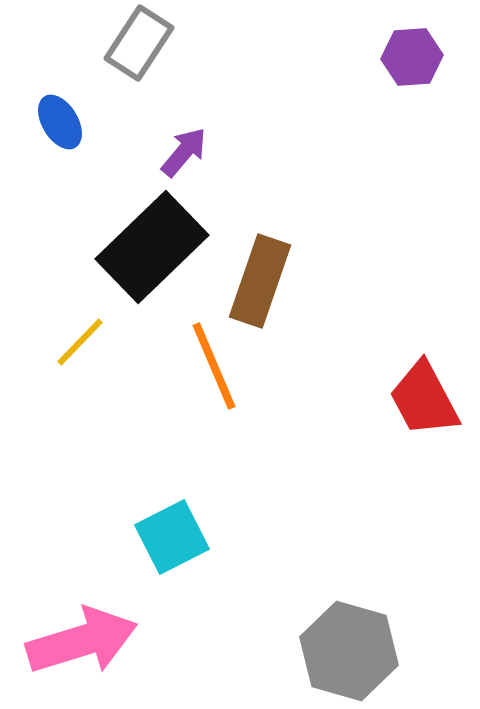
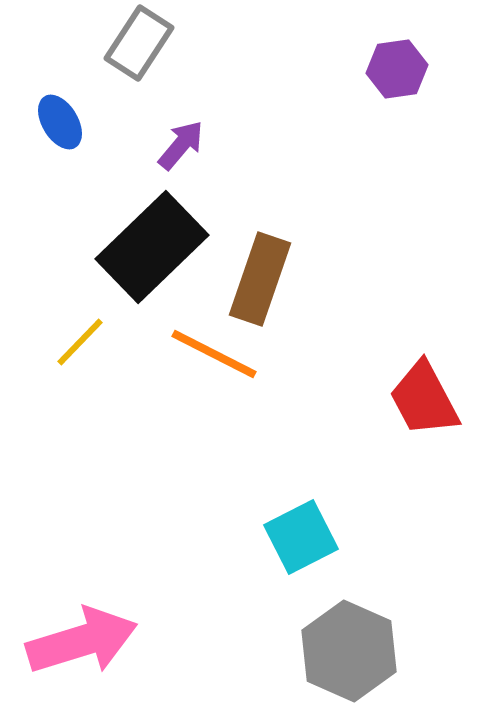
purple hexagon: moved 15 px left, 12 px down; rotated 4 degrees counterclockwise
purple arrow: moved 3 px left, 7 px up
brown rectangle: moved 2 px up
orange line: moved 12 px up; rotated 40 degrees counterclockwise
cyan square: moved 129 px right
gray hexagon: rotated 8 degrees clockwise
